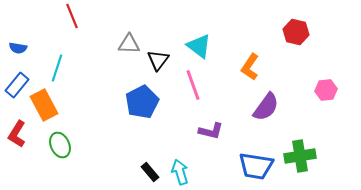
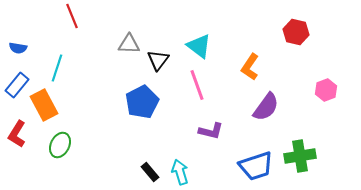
pink line: moved 4 px right
pink hexagon: rotated 15 degrees counterclockwise
green ellipse: rotated 50 degrees clockwise
blue trapezoid: rotated 27 degrees counterclockwise
